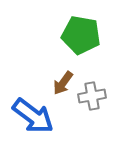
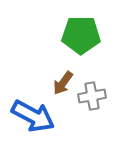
green pentagon: rotated 9 degrees counterclockwise
blue arrow: rotated 9 degrees counterclockwise
